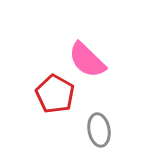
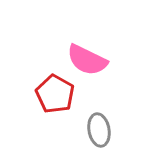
pink semicircle: rotated 18 degrees counterclockwise
